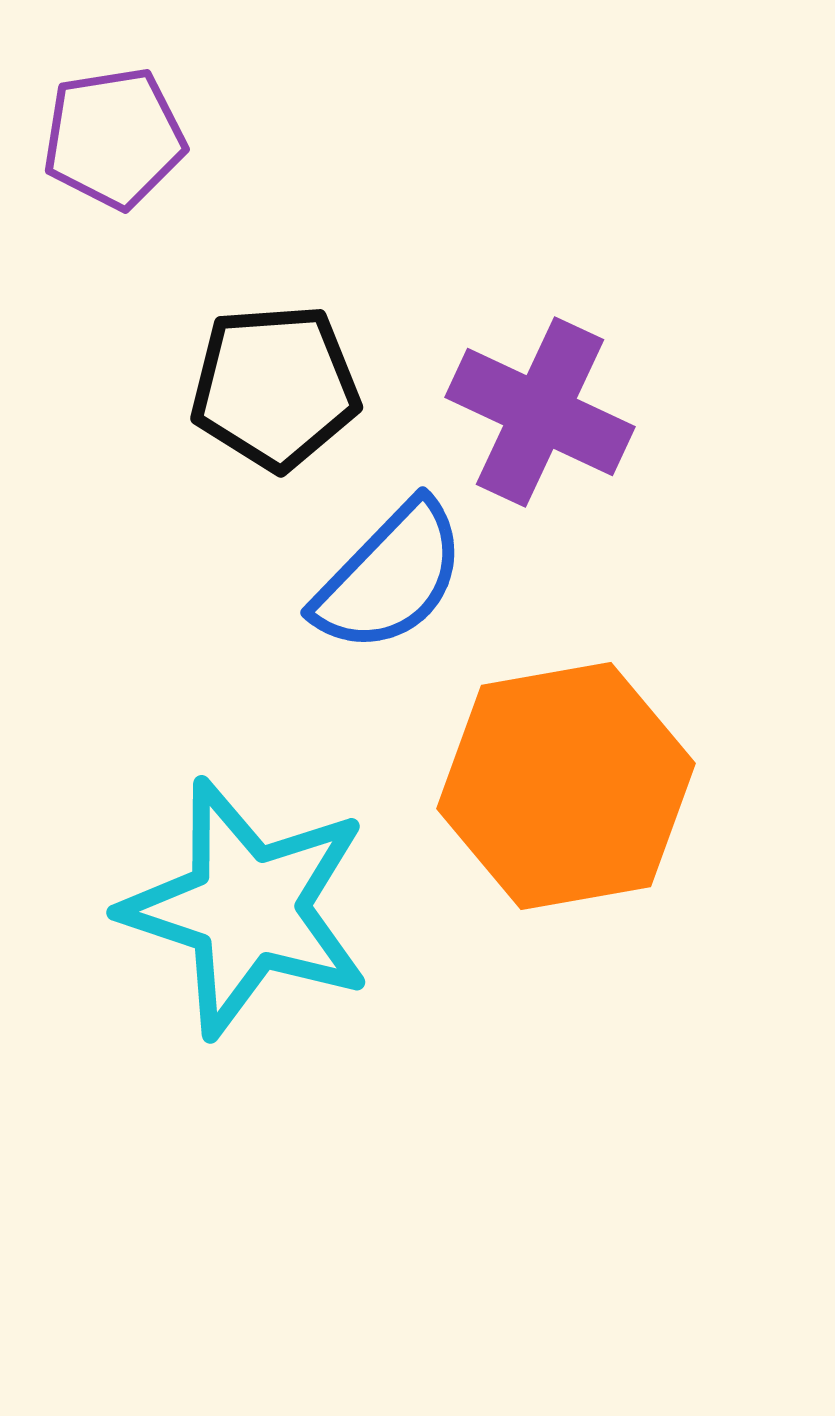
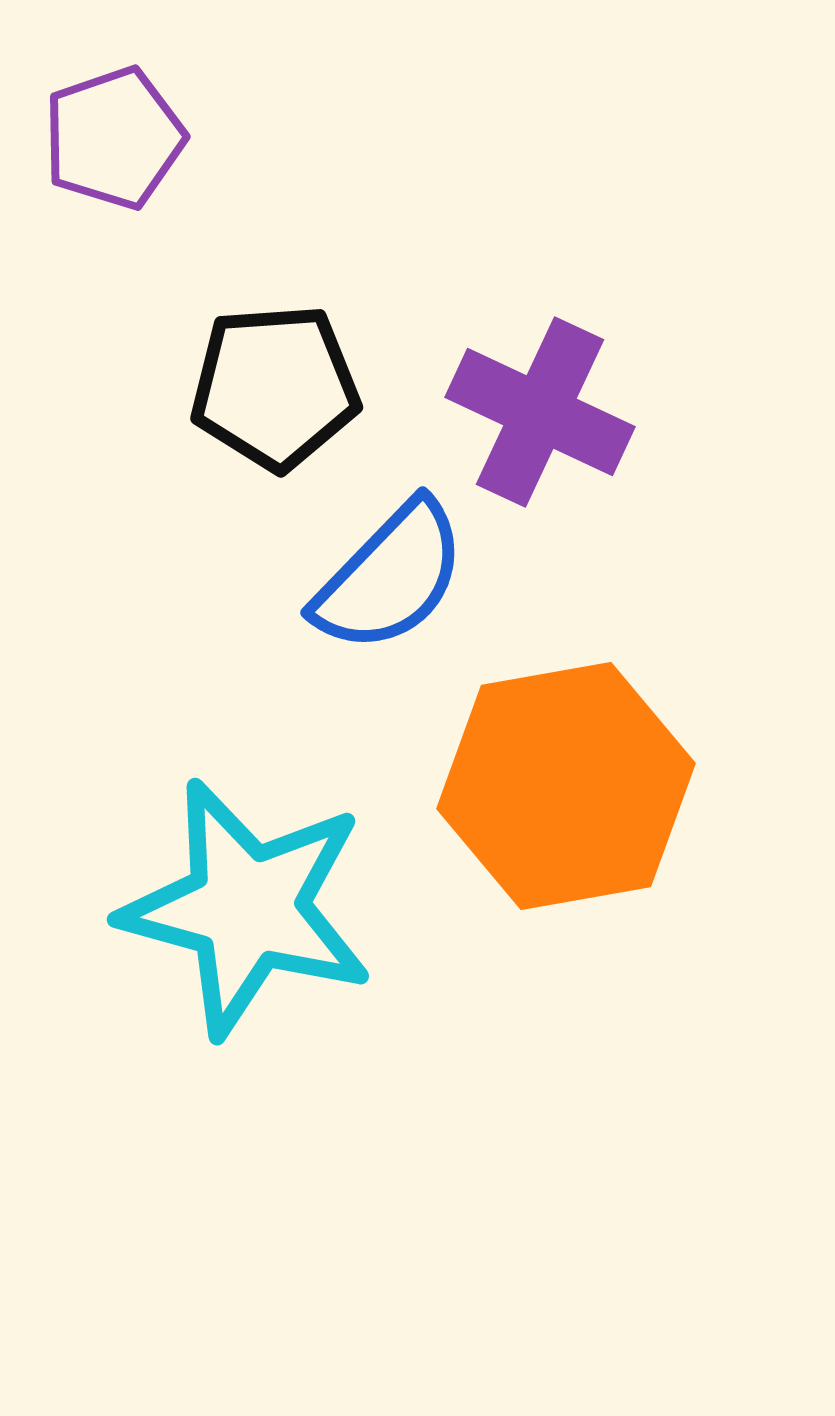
purple pentagon: rotated 10 degrees counterclockwise
cyan star: rotated 3 degrees counterclockwise
